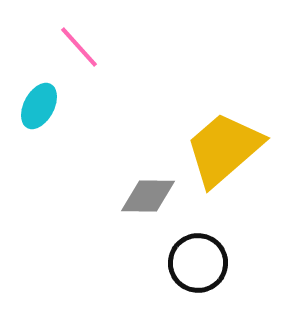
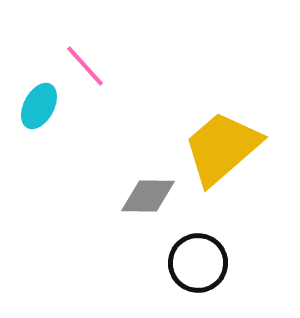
pink line: moved 6 px right, 19 px down
yellow trapezoid: moved 2 px left, 1 px up
